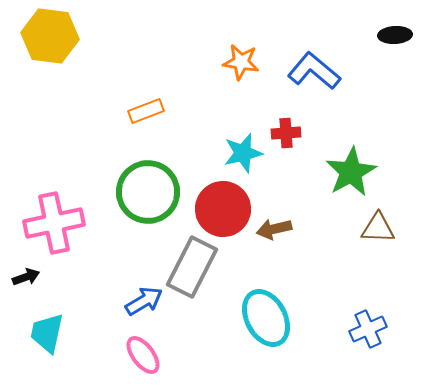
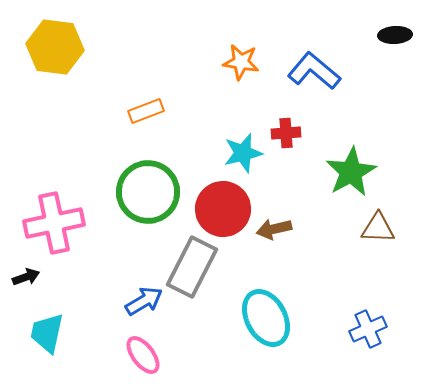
yellow hexagon: moved 5 px right, 11 px down
